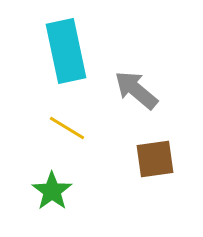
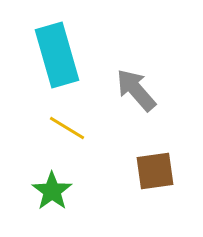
cyan rectangle: moved 9 px left, 4 px down; rotated 4 degrees counterclockwise
gray arrow: rotated 9 degrees clockwise
brown square: moved 12 px down
